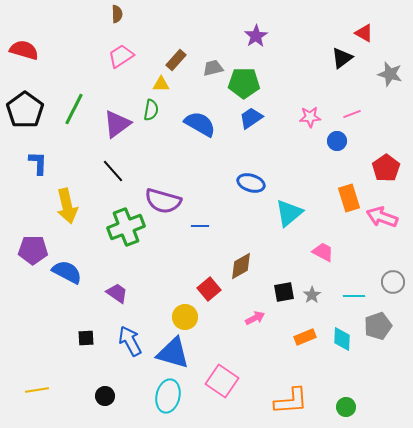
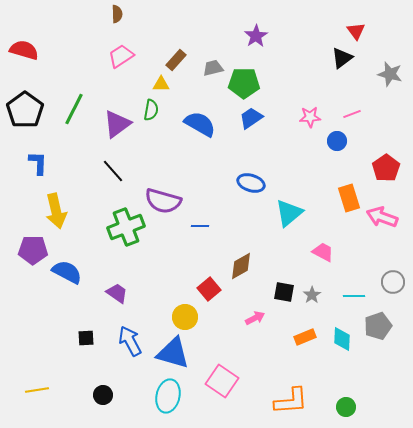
red triangle at (364, 33): moved 8 px left, 2 px up; rotated 24 degrees clockwise
yellow arrow at (67, 206): moved 11 px left, 5 px down
black square at (284, 292): rotated 20 degrees clockwise
black circle at (105, 396): moved 2 px left, 1 px up
